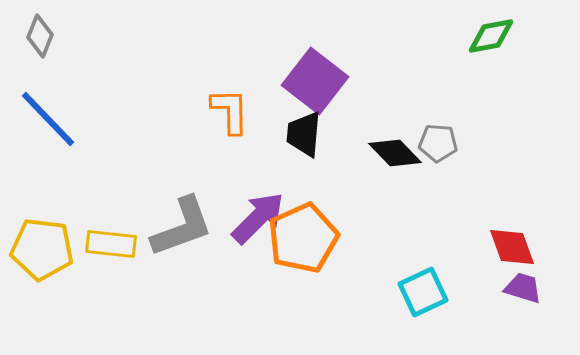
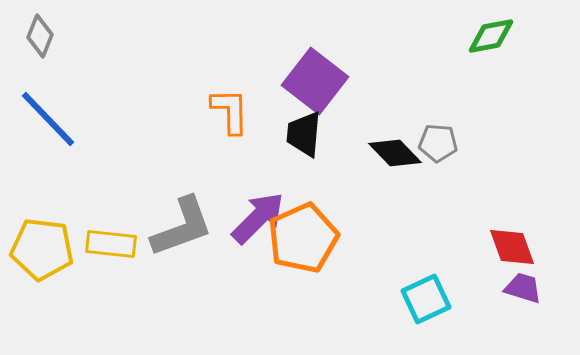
cyan square: moved 3 px right, 7 px down
